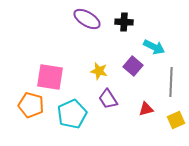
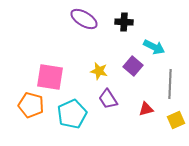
purple ellipse: moved 3 px left
gray line: moved 1 px left, 2 px down
